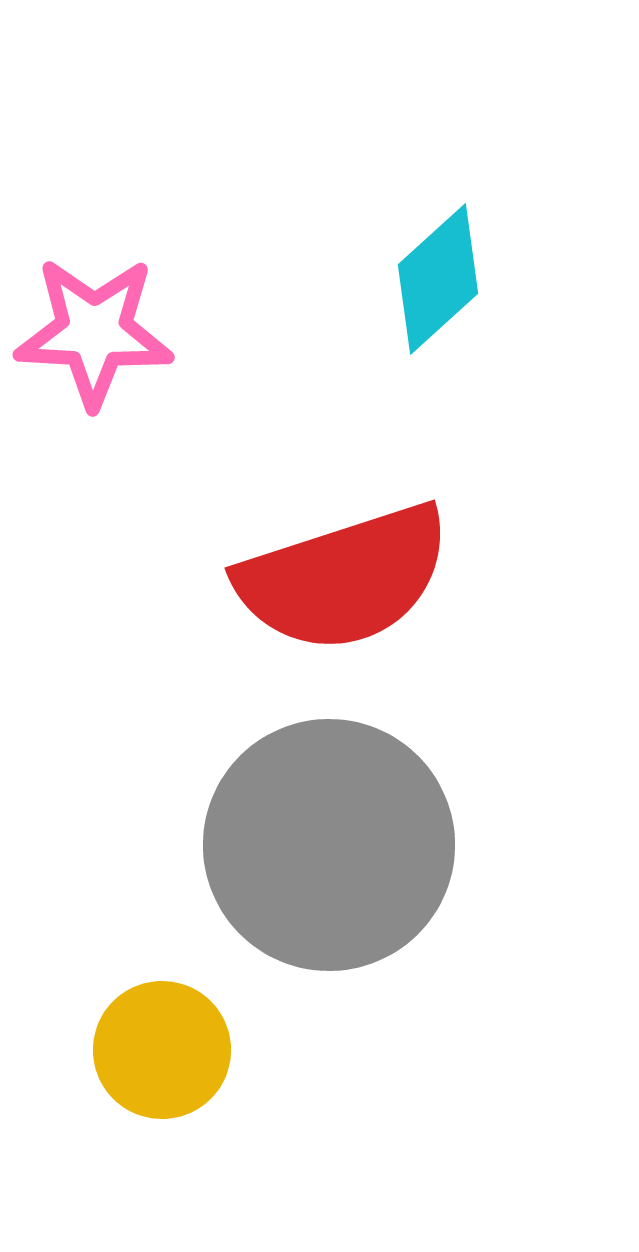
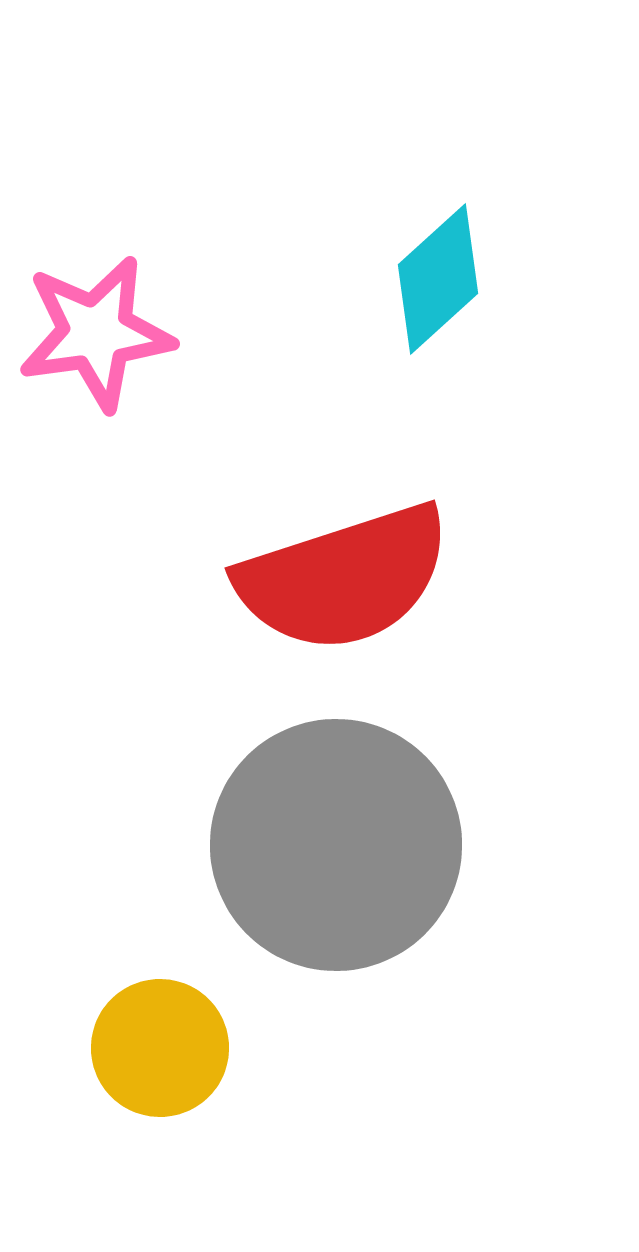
pink star: moved 2 px right, 1 px down; rotated 11 degrees counterclockwise
gray circle: moved 7 px right
yellow circle: moved 2 px left, 2 px up
